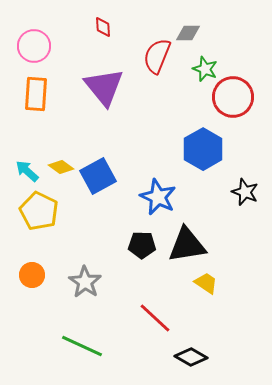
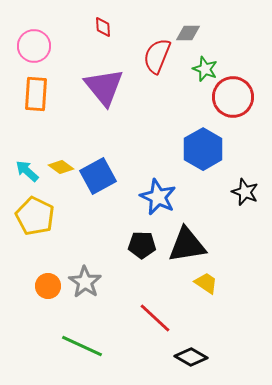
yellow pentagon: moved 4 px left, 5 px down
orange circle: moved 16 px right, 11 px down
